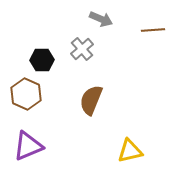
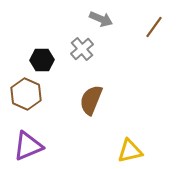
brown line: moved 1 px right, 3 px up; rotated 50 degrees counterclockwise
